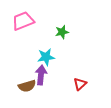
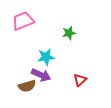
green star: moved 7 px right, 1 px down
purple arrow: rotated 108 degrees clockwise
red triangle: moved 4 px up
